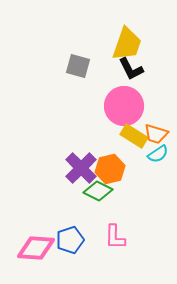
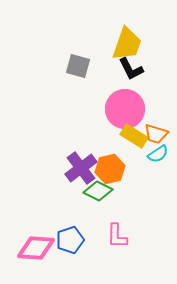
pink circle: moved 1 px right, 3 px down
purple cross: rotated 8 degrees clockwise
pink L-shape: moved 2 px right, 1 px up
